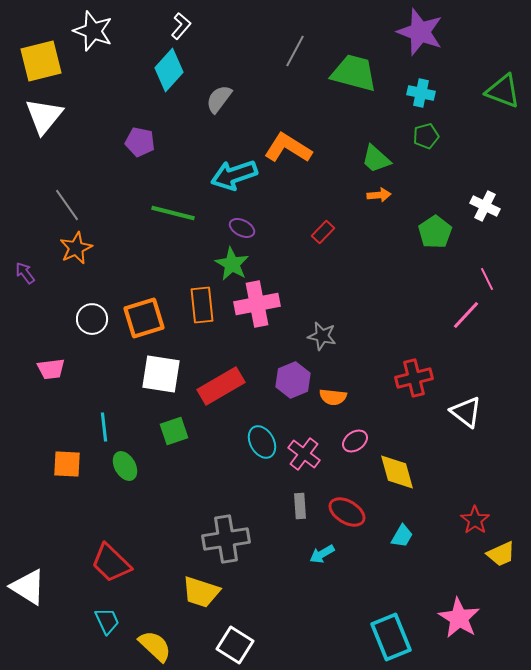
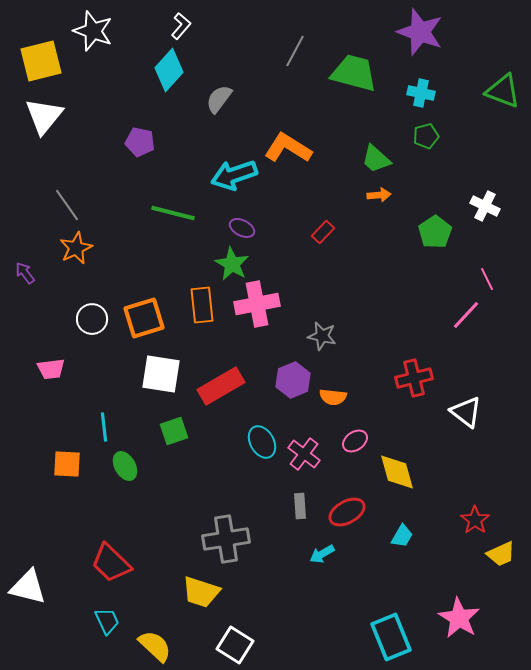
red ellipse at (347, 512): rotated 60 degrees counterclockwise
white triangle at (28, 587): rotated 18 degrees counterclockwise
